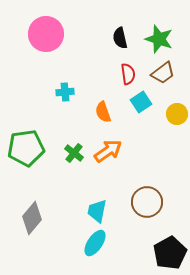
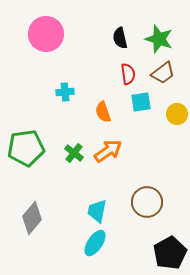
cyan square: rotated 25 degrees clockwise
